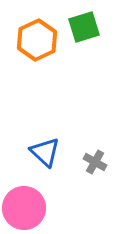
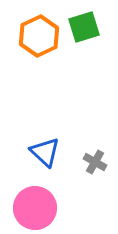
orange hexagon: moved 2 px right, 4 px up
pink circle: moved 11 px right
